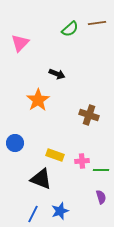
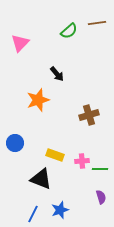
green semicircle: moved 1 px left, 2 px down
black arrow: rotated 28 degrees clockwise
orange star: rotated 15 degrees clockwise
brown cross: rotated 36 degrees counterclockwise
green line: moved 1 px left, 1 px up
blue star: moved 1 px up
